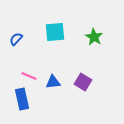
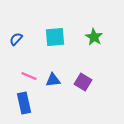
cyan square: moved 5 px down
blue triangle: moved 2 px up
blue rectangle: moved 2 px right, 4 px down
